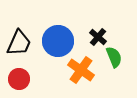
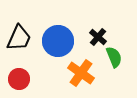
black trapezoid: moved 5 px up
orange cross: moved 3 px down
